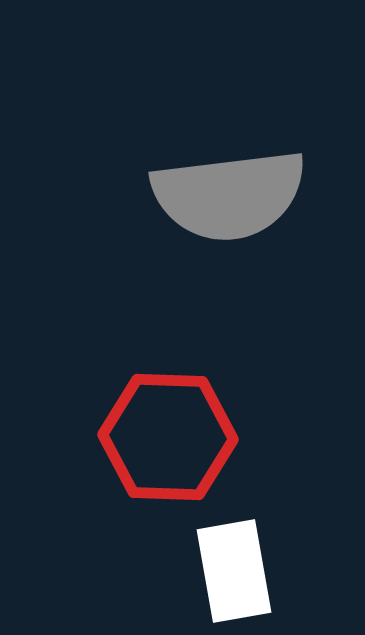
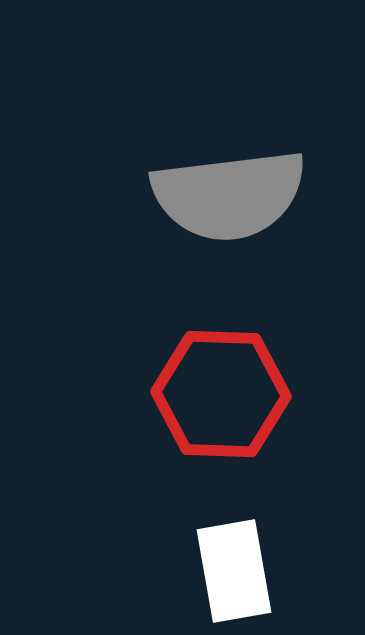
red hexagon: moved 53 px right, 43 px up
